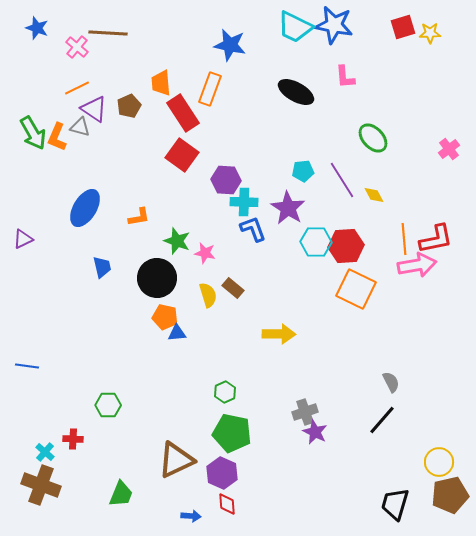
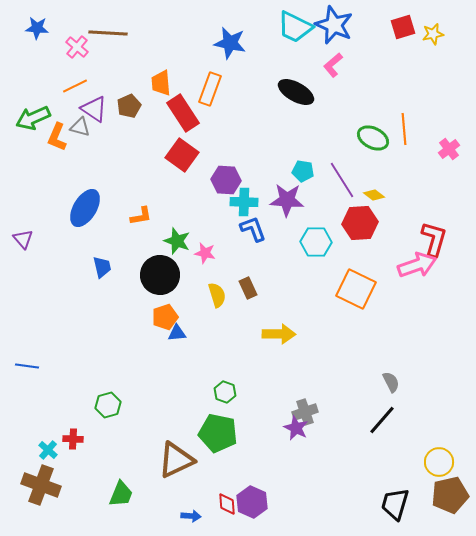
blue star at (334, 25): rotated 12 degrees clockwise
blue star at (37, 28): rotated 15 degrees counterclockwise
yellow star at (430, 33): moved 3 px right, 1 px down; rotated 10 degrees counterclockwise
blue star at (230, 45): moved 2 px up
pink L-shape at (345, 77): moved 12 px left, 12 px up; rotated 55 degrees clockwise
orange line at (77, 88): moved 2 px left, 2 px up
green arrow at (33, 133): moved 15 px up; rotated 96 degrees clockwise
green ellipse at (373, 138): rotated 20 degrees counterclockwise
cyan pentagon at (303, 171): rotated 15 degrees clockwise
yellow diamond at (374, 195): rotated 25 degrees counterclockwise
purple star at (288, 208): moved 1 px left, 8 px up; rotated 28 degrees counterclockwise
orange L-shape at (139, 217): moved 2 px right, 1 px up
purple triangle at (23, 239): rotated 45 degrees counterclockwise
orange line at (404, 239): moved 110 px up
red L-shape at (436, 239): moved 2 px left; rotated 63 degrees counterclockwise
red hexagon at (346, 246): moved 14 px right, 23 px up
pink arrow at (417, 265): rotated 9 degrees counterclockwise
black circle at (157, 278): moved 3 px right, 3 px up
brown rectangle at (233, 288): moved 15 px right; rotated 25 degrees clockwise
yellow semicircle at (208, 295): moved 9 px right
orange pentagon at (165, 317): rotated 30 degrees counterclockwise
green hexagon at (225, 392): rotated 15 degrees counterclockwise
green hexagon at (108, 405): rotated 15 degrees counterclockwise
purple star at (315, 432): moved 19 px left, 4 px up
green pentagon at (232, 433): moved 14 px left
cyan cross at (45, 452): moved 3 px right, 2 px up
purple hexagon at (222, 473): moved 30 px right, 29 px down
